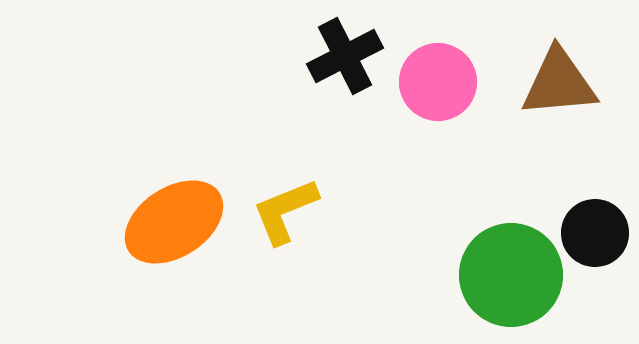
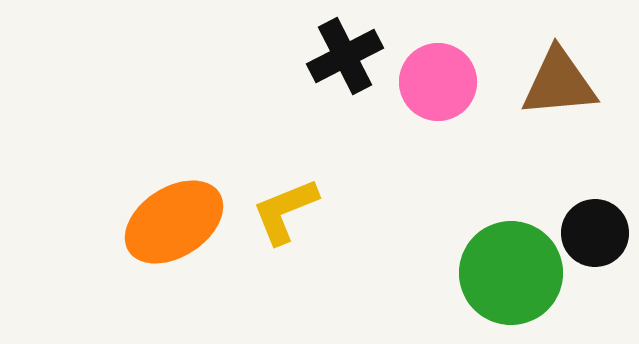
green circle: moved 2 px up
